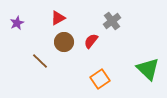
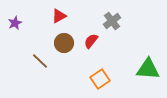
red triangle: moved 1 px right, 2 px up
purple star: moved 2 px left
brown circle: moved 1 px down
green triangle: rotated 40 degrees counterclockwise
